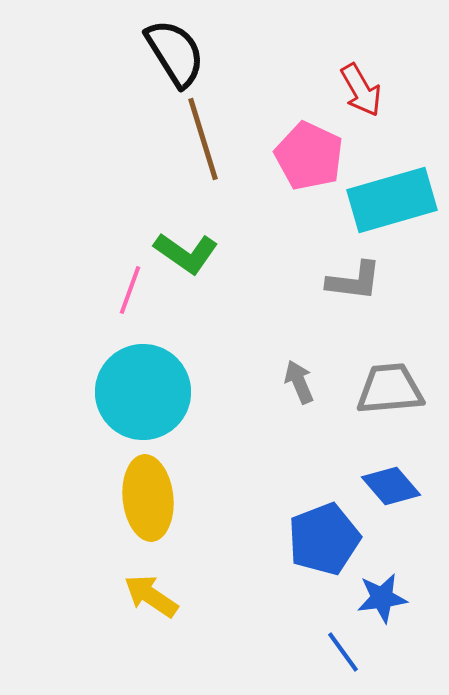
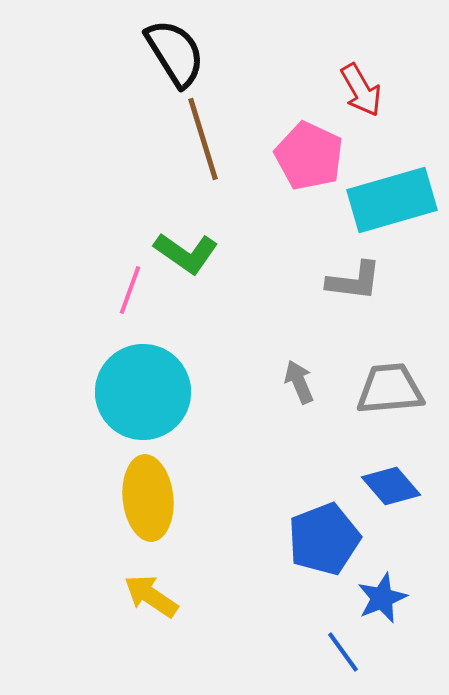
blue star: rotated 15 degrees counterclockwise
